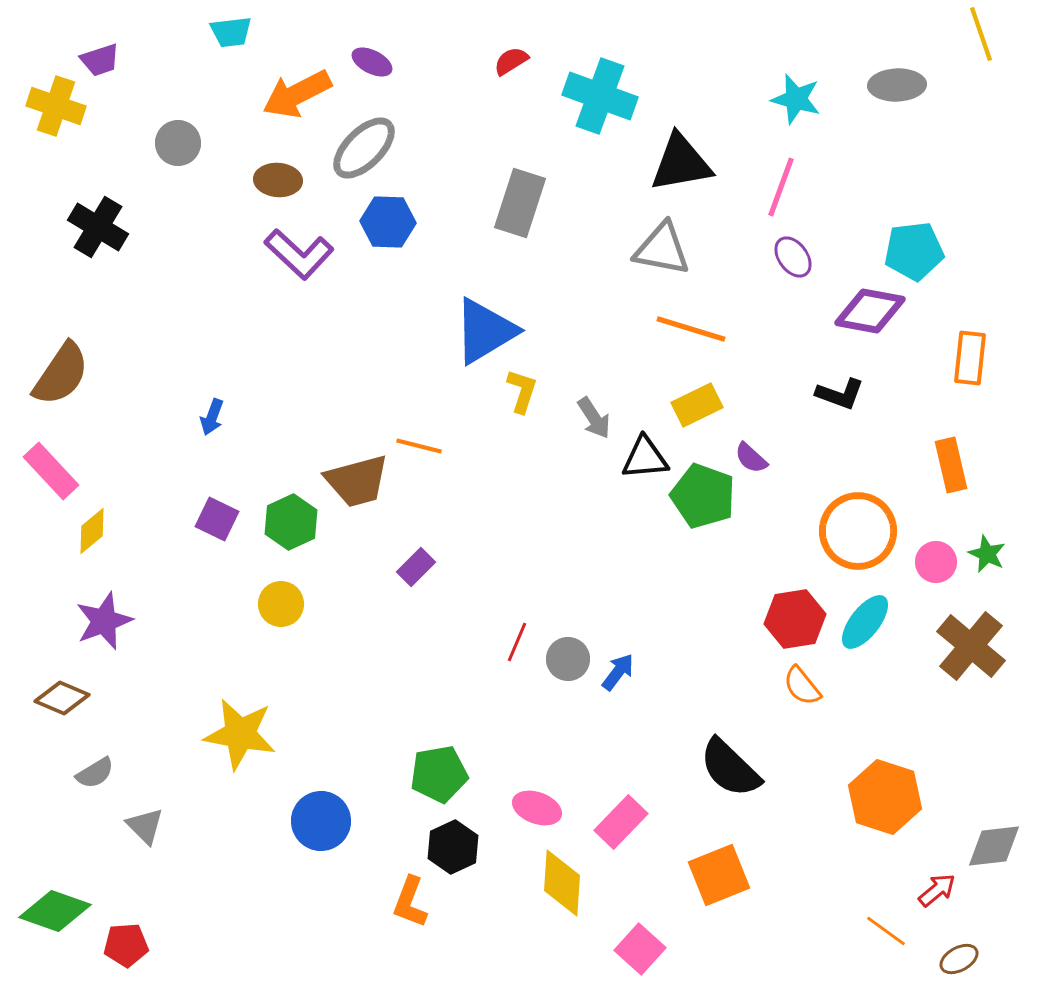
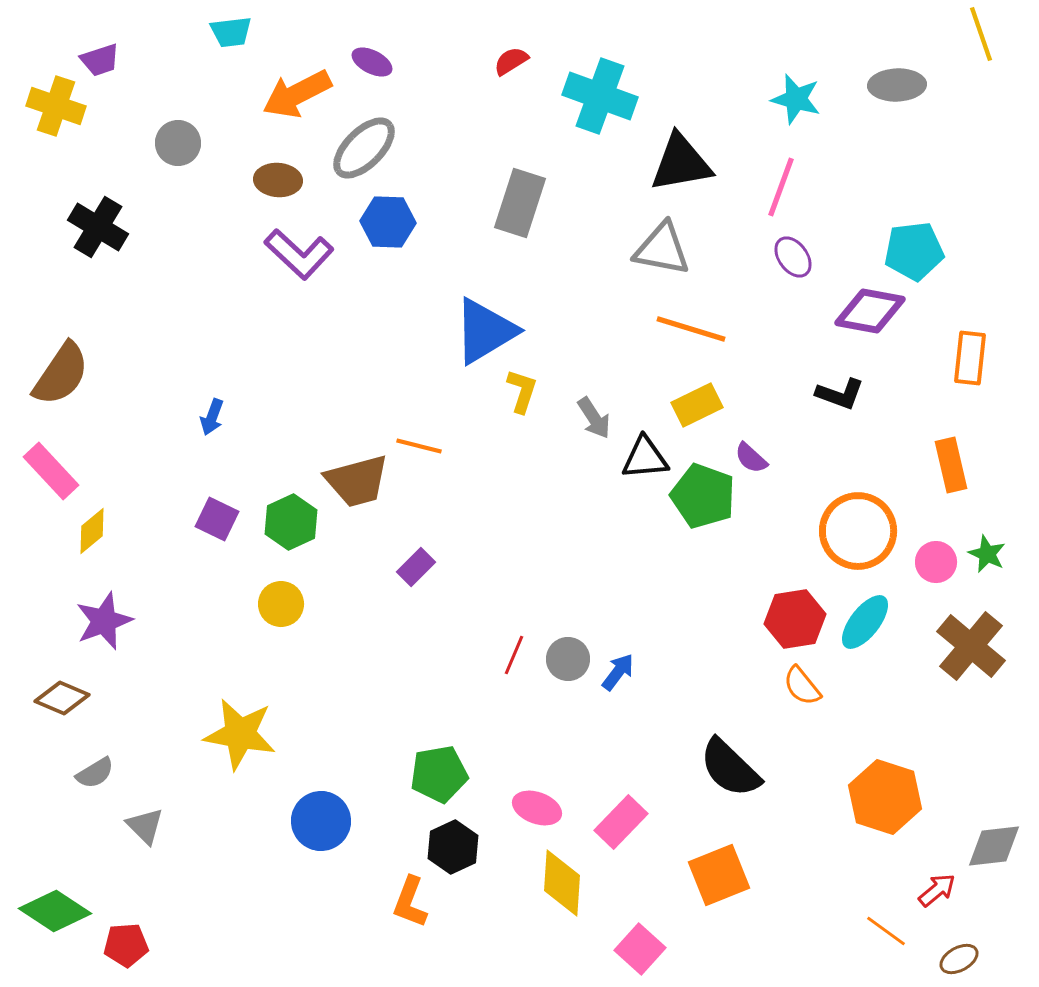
red line at (517, 642): moved 3 px left, 13 px down
green diamond at (55, 911): rotated 14 degrees clockwise
